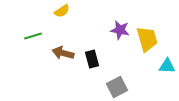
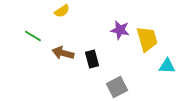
green line: rotated 48 degrees clockwise
